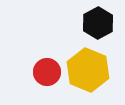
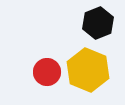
black hexagon: rotated 8 degrees clockwise
